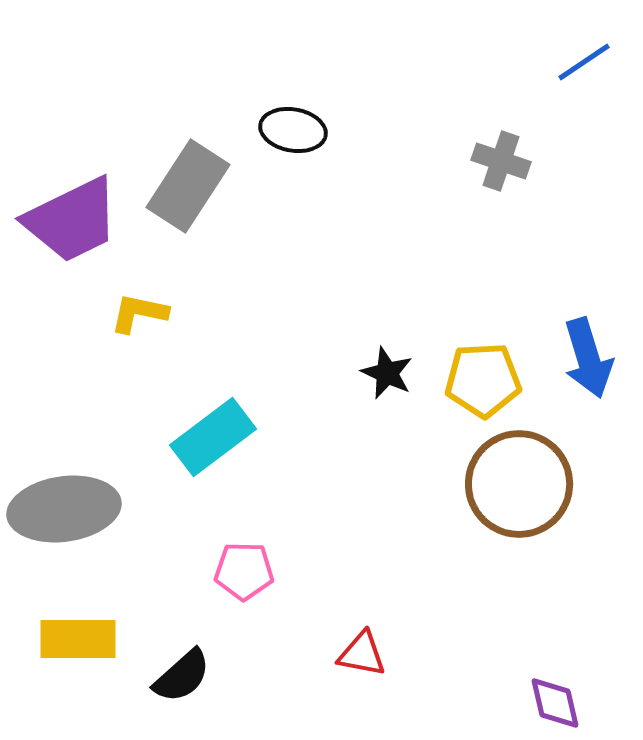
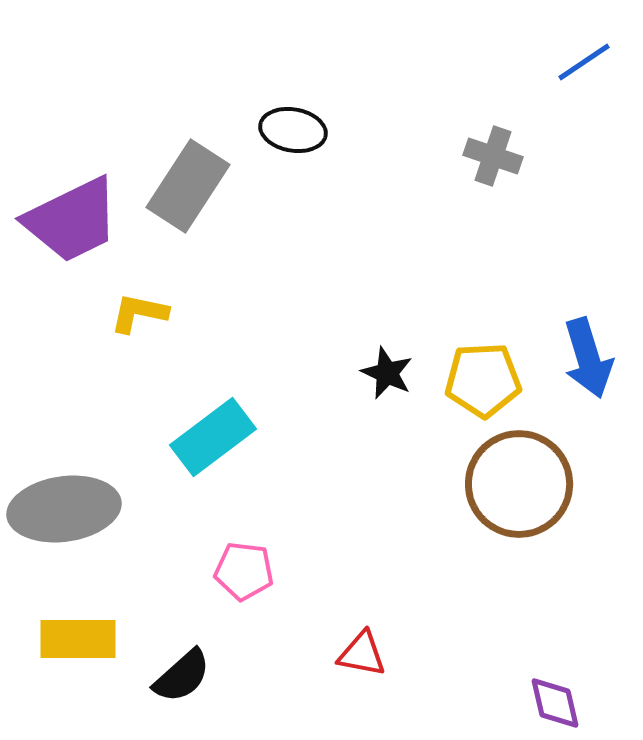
gray cross: moved 8 px left, 5 px up
pink pentagon: rotated 6 degrees clockwise
